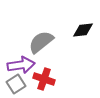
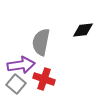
gray semicircle: rotated 40 degrees counterclockwise
gray square: rotated 18 degrees counterclockwise
